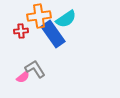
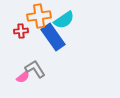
cyan semicircle: moved 2 px left, 1 px down
blue rectangle: moved 3 px down
